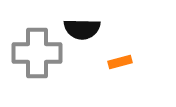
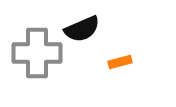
black semicircle: rotated 24 degrees counterclockwise
